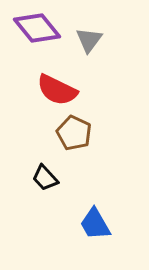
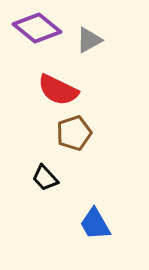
purple diamond: rotated 12 degrees counterclockwise
gray triangle: rotated 24 degrees clockwise
red semicircle: moved 1 px right
brown pentagon: rotated 28 degrees clockwise
